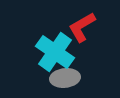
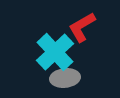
cyan cross: rotated 12 degrees clockwise
